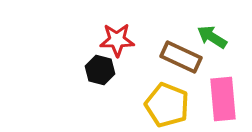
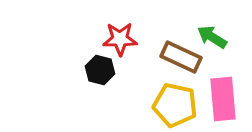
red star: moved 3 px right, 1 px up
yellow pentagon: moved 8 px right; rotated 9 degrees counterclockwise
